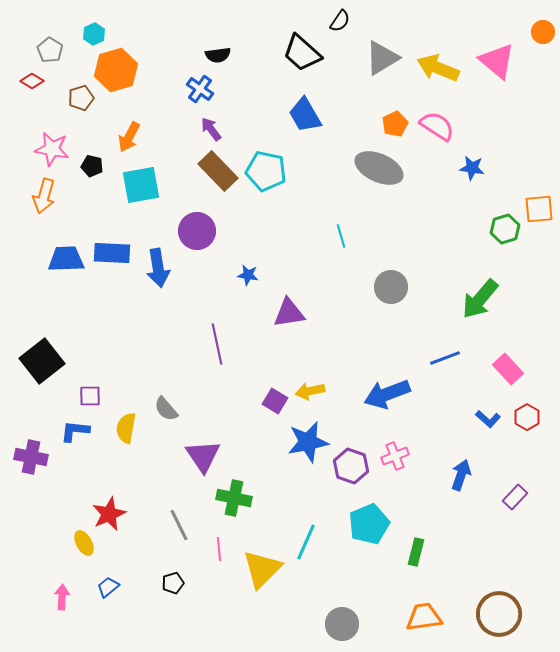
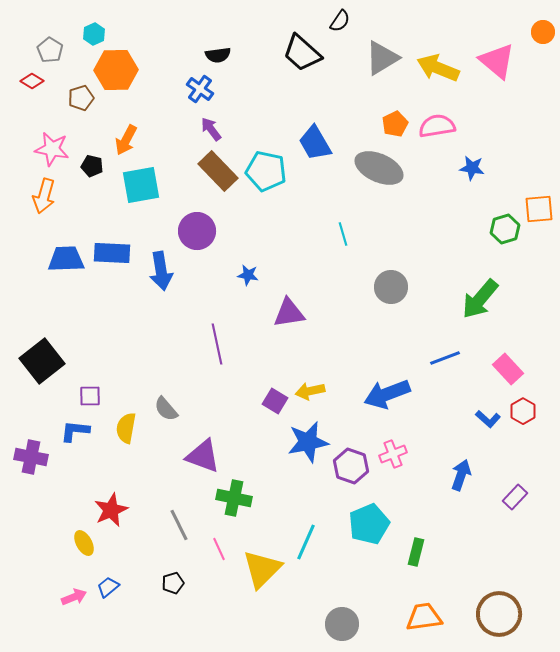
orange hexagon at (116, 70): rotated 15 degrees clockwise
blue trapezoid at (305, 115): moved 10 px right, 28 px down
pink semicircle at (437, 126): rotated 42 degrees counterclockwise
orange arrow at (129, 137): moved 3 px left, 3 px down
cyan line at (341, 236): moved 2 px right, 2 px up
blue arrow at (158, 268): moved 3 px right, 3 px down
red hexagon at (527, 417): moved 4 px left, 6 px up
purple triangle at (203, 456): rotated 36 degrees counterclockwise
pink cross at (395, 456): moved 2 px left, 2 px up
red star at (109, 514): moved 2 px right, 4 px up
pink line at (219, 549): rotated 20 degrees counterclockwise
pink arrow at (62, 597): moved 12 px right; rotated 65 degrees clockwise
